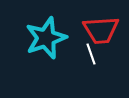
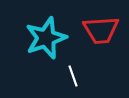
white line: moved 18 px left, 22 px down
